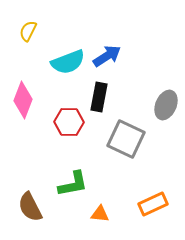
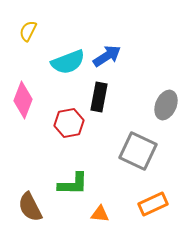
red hexagon: moved 1 px down; rotated 12 degrees counterclockwise
gray square: moved 12 px right, 12 px down
green L-shape: rotated 12 degrees clockwise
